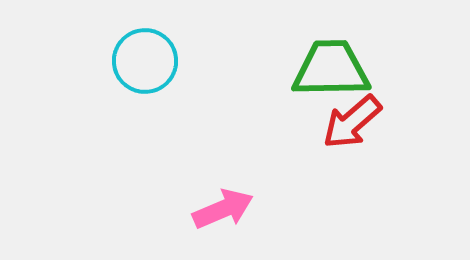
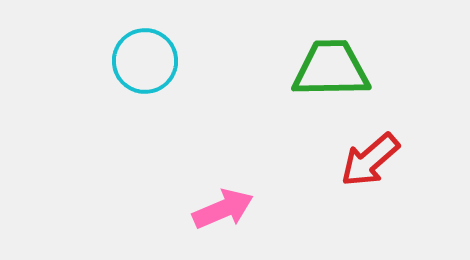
red arrow: moved 18 px right, 38 px down
